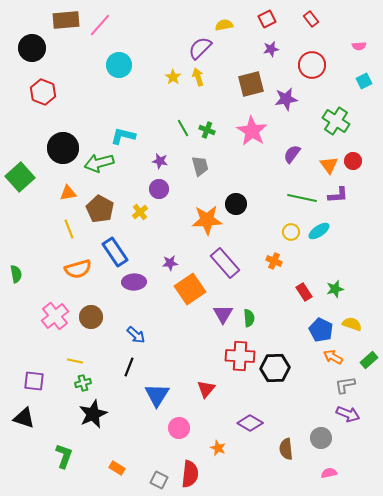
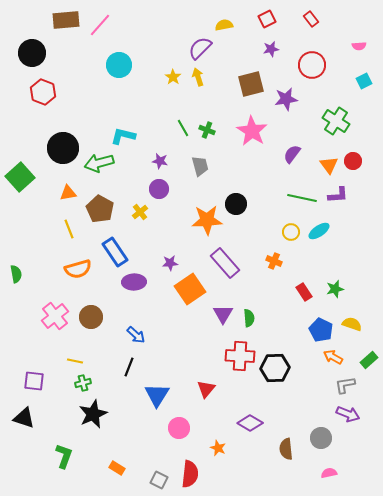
black circle at (32, 48): moved 5 px down
